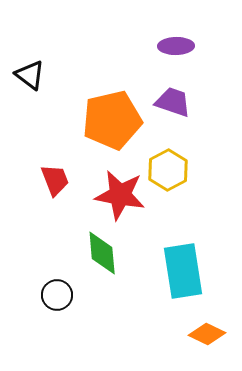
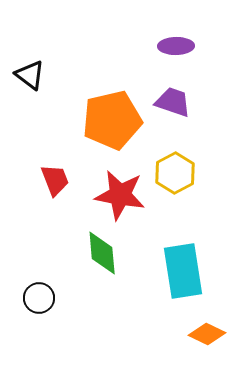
yellow hexagon: moved 7 px right, 3 px down
black circle: moved 18 px left, 3 px down
